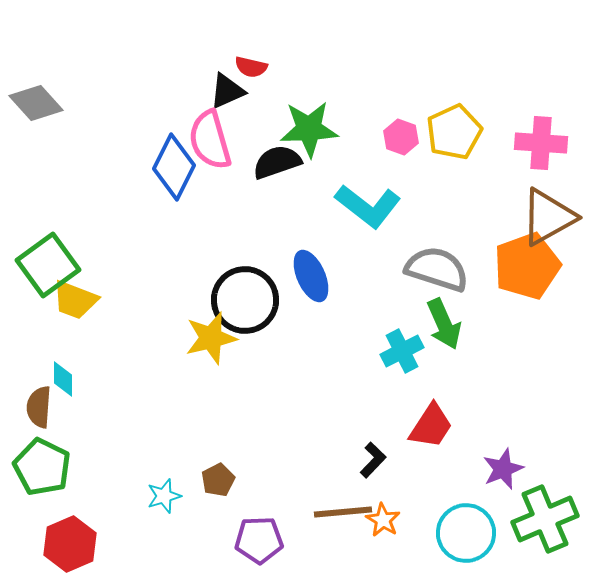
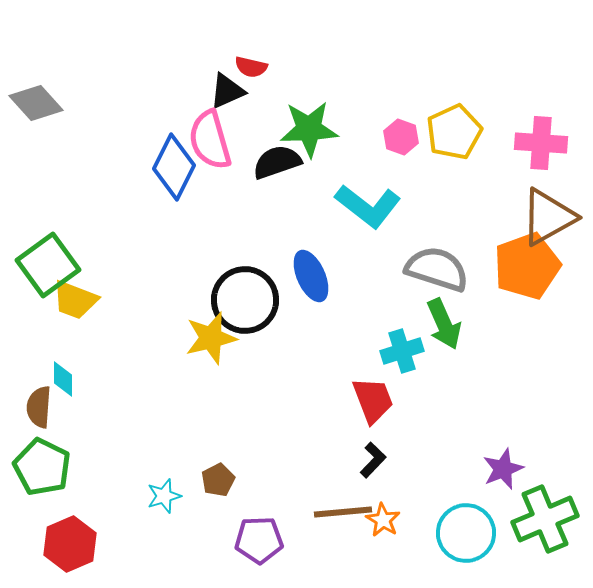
cyan cross: rotated 9 degrees clockwise
red trapezoid: moved 58 px left, 26 px up; rotated 54 degrees counterclockwise
